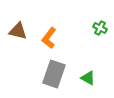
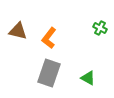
gray rectangle: moved 5 px left, 1 px up
